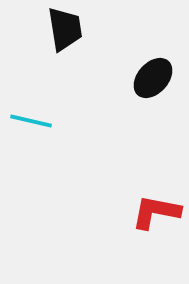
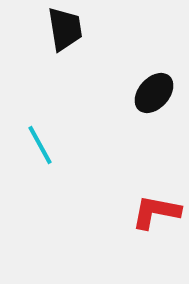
black ellipse: moved 1 px right, 15 px down
cyan line: moved 9 px right, 24 px down; rotated 48 degrees clockwise
